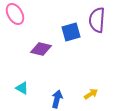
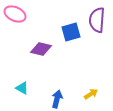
pink ellipse: rotated 35 degrees counterclockwise
